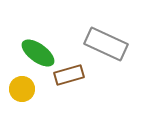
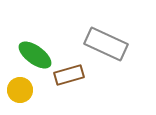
green ellipse: moved 3 px left, 2 px down
yellow circle: moved 2 px left, 1 px down
